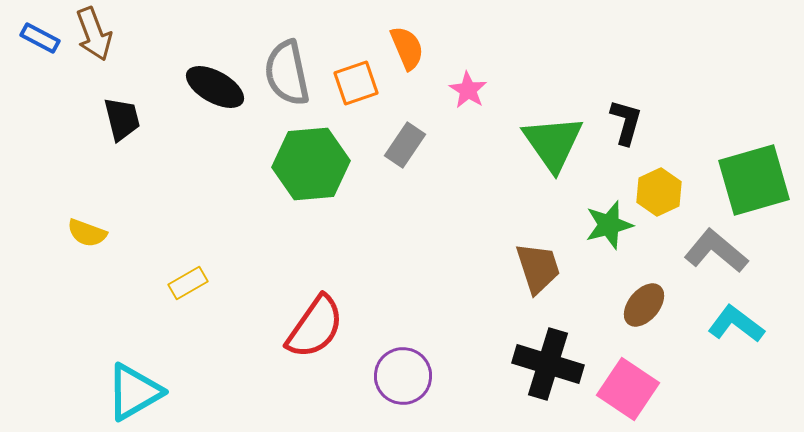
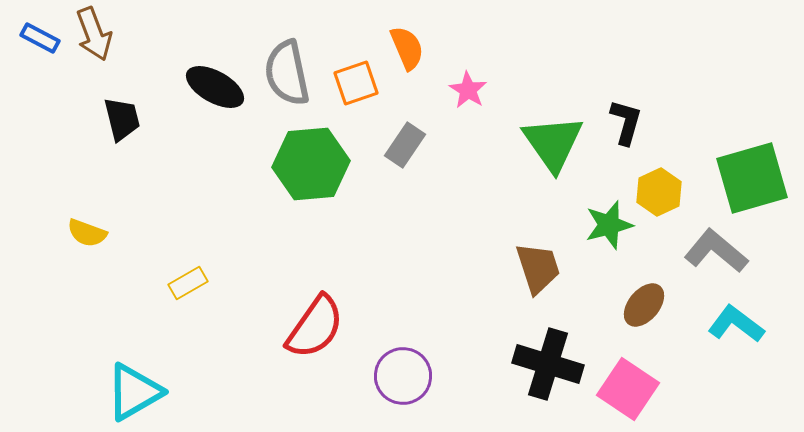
green square: moved 2 px left, 2 px up
